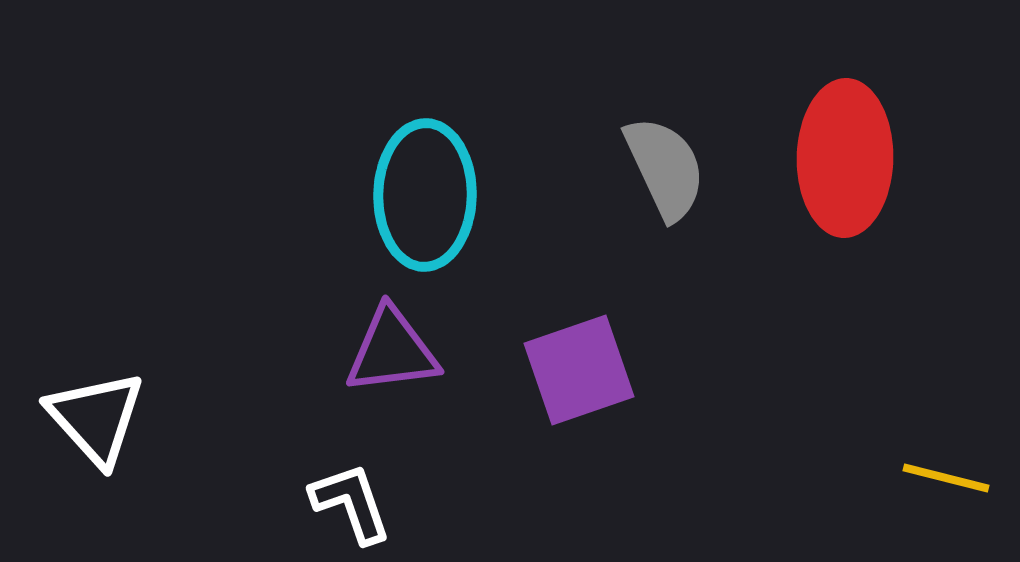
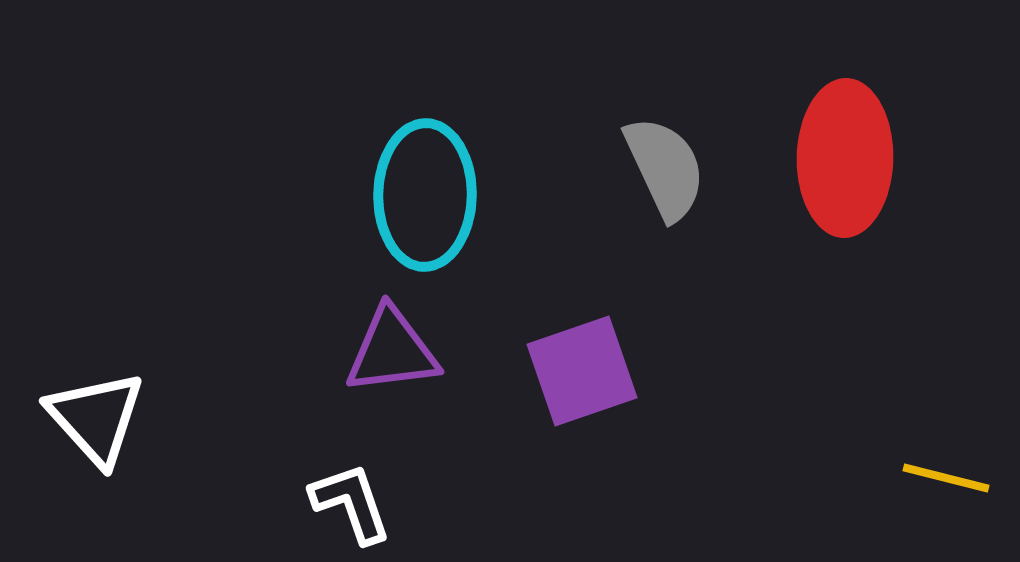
purple square: moved 3 px right, 1 px down
